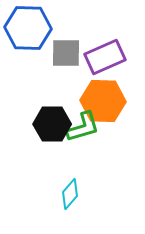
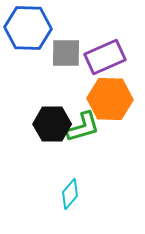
orange hexagon: moved 7 px right, 2 px up
